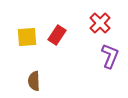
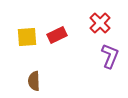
red rectangle: rotated 30 degrees clockwise
